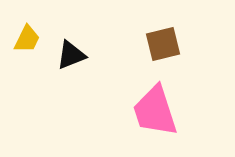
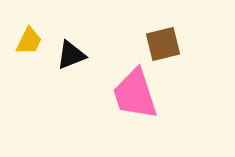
yellow trapezoid: moved 2 px right, 2 px down
pink trapezoid: moved 20 px left, 17 px up
